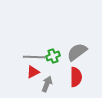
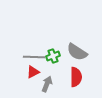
gray semicircle: rotated 110 degrees counterclockwise
